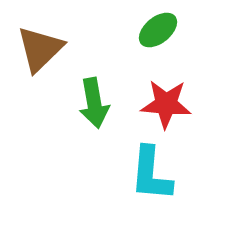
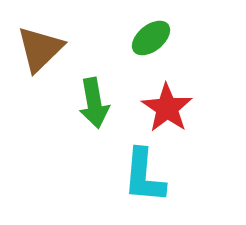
green ellipse: moved 7 px left, 8 px down
red star: moved 1 px right, 4 px down; rotated 30 degrees clockwise
cyan L-shape: moved 7 px left, 2 px down
